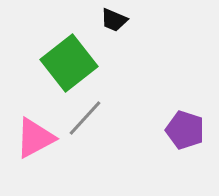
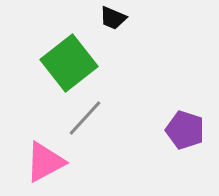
black trapezoid: moved 1 px left, 2 px up
pink triangle: moved 10 px right, 24 px down
